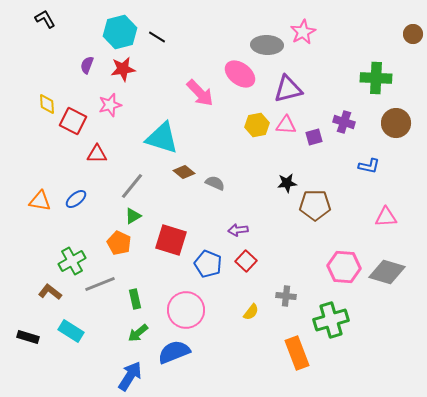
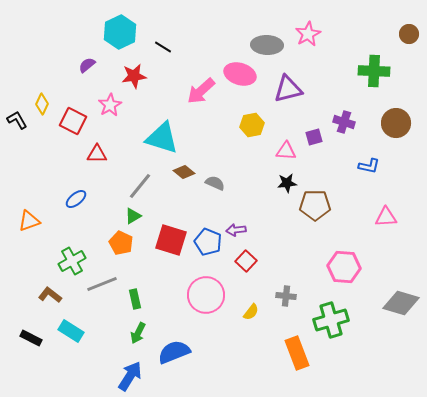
black L-shape at (45, 19): moved 28 px left, 101 px down
cyan hexagon at (120, 32): rotated 12 degrees counterclockwise
pink star at (303, 32): moved 5 px right, 2 px down
brown circle at (413, 34): moved 4 px left
black line at (157, 37): moved 6 px right, 10 px down
purple semicircle at (87, 65): rotated 30 degrees clockwise
red star at (123, 69): moved 11 px right, 7 px down
pink ellipse at (240, 74): rotated 20 degrees counterclockwise
green cross at (376, 78): moved 2 px left, 7 px up
pink arrow at (200, 93): moved 1 px right, 2 px up; rotated 92 degrees clockwise
yellow diamond at (47, 104): moved 5 px left; rotated 30 degrees clockwise
pink star at (110, 105): rotated 15 degrees counterclockwise
yellow hexagon at (257, 125): moved 5 px left
pink triangle at (286, 125): moved 26 px down
gray line at (132, 186): moved 8 px right
orange triangle at (40, 201): moved 11 px left, 20 px down; rotated 30 degrees counterclockwise
purple arrow at (238, 230): moved 2 px left
orange pentagon at (119, 243): moved 2 px right
blue pentagon at (208, 264): moved 22 px up
gray diamond at (387, 272): moved 14 px right, 31 px down
gray line at (100, 284): moved 2 px right
brown L-shape at (50, 292): moved 3 px down
pink circle at (186, 310): moved 20 px right, 15 px up
green arrow at (138, 333): rotated 25 degrees counterclockwise
black rectangle at (28, 337): moved 3 px right, 1 px down; rotated 10 degrees clockwise
